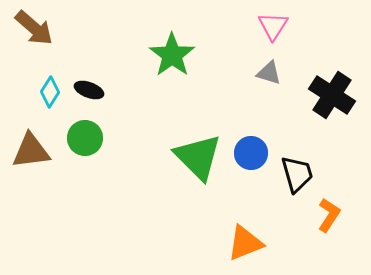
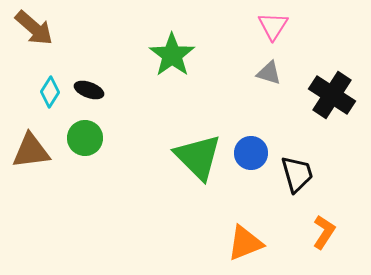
orange L-shape: moved 5 px left, 17 px down
